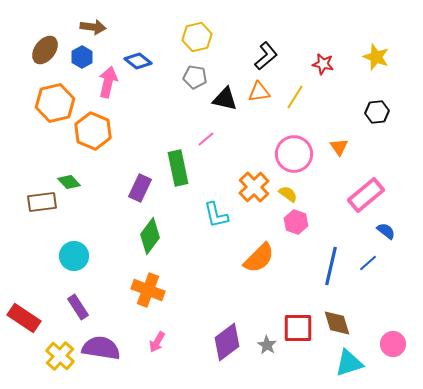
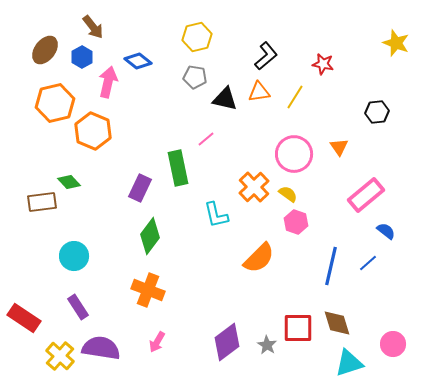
brown arrow at (93, 27): rotated 45 degrees clockwise
yellow star at (376, 57): moved 20 px right, 14 px up
